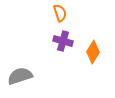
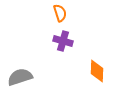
orange diamond: moved 4 px right, 19 px down; rotated 30 degrees counterclockwise
gray semicircle: moved 1 px down
